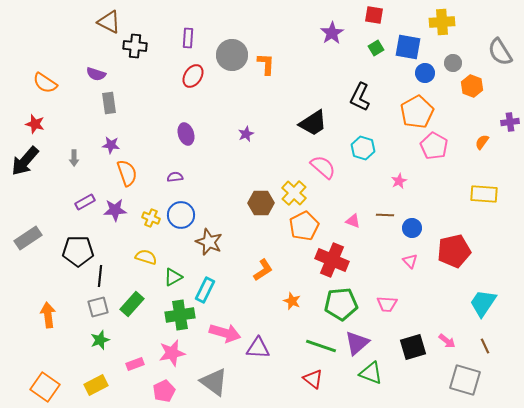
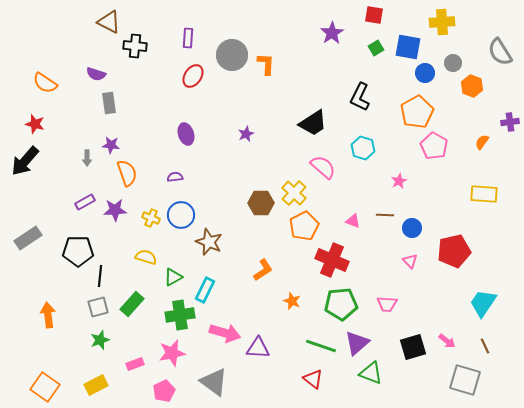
gray arrow at (74, 158): moved 13 px right
